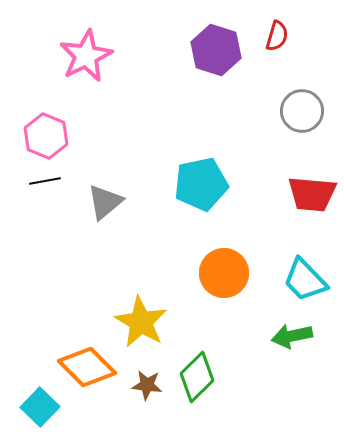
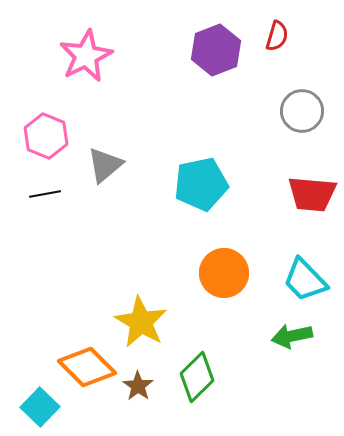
purple hexagon: rotated 21 degrees clockwise
black line: moved 13 px down
gray triangle: moved 37 px up
brown star: moved 9 px left, 1 px down; rotated 28 degrees clockwise
